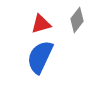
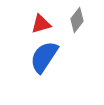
blue semicircle: moved 4 px right; rotated 8 degrees clockwise
